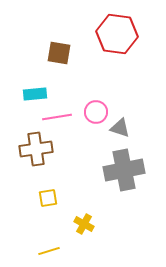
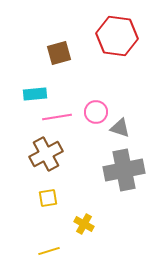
red hexagon: moved 2 px down
brown square: rotated 25 degrees counterclockwise
brown cross: moved 10 px right, 5 px down; rotated 20 degrees counterclockwise
